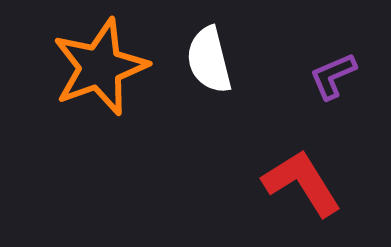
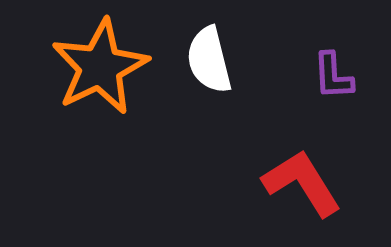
orange star: rotated 6 degrees counterclockwise
purple L-shape: rotated 70 degrees counterclockwise
